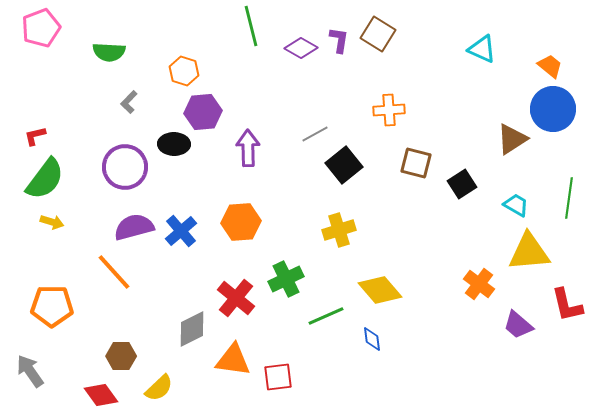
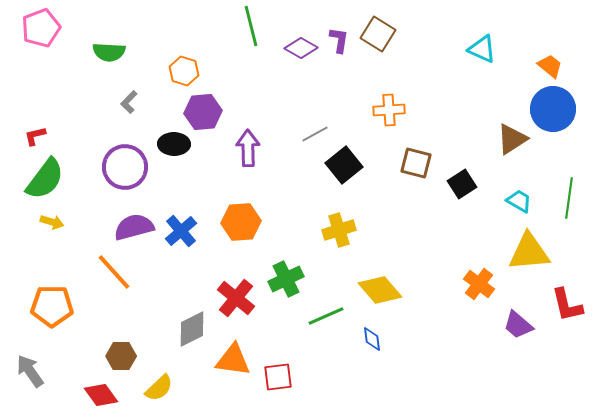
cyan trapezoid at (516, 205): moved 3 px right, 4 px up
